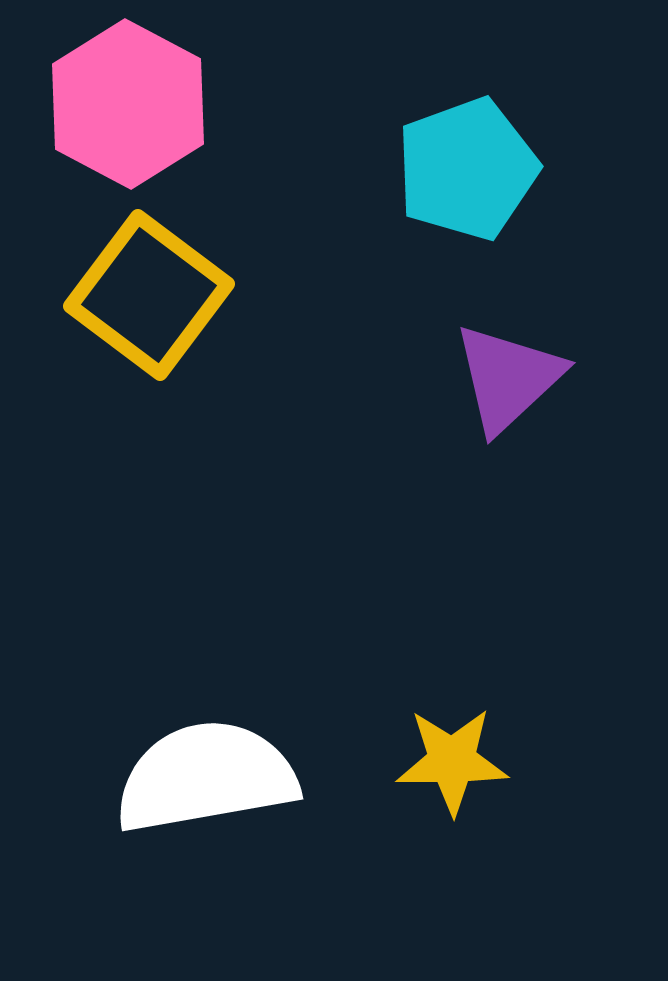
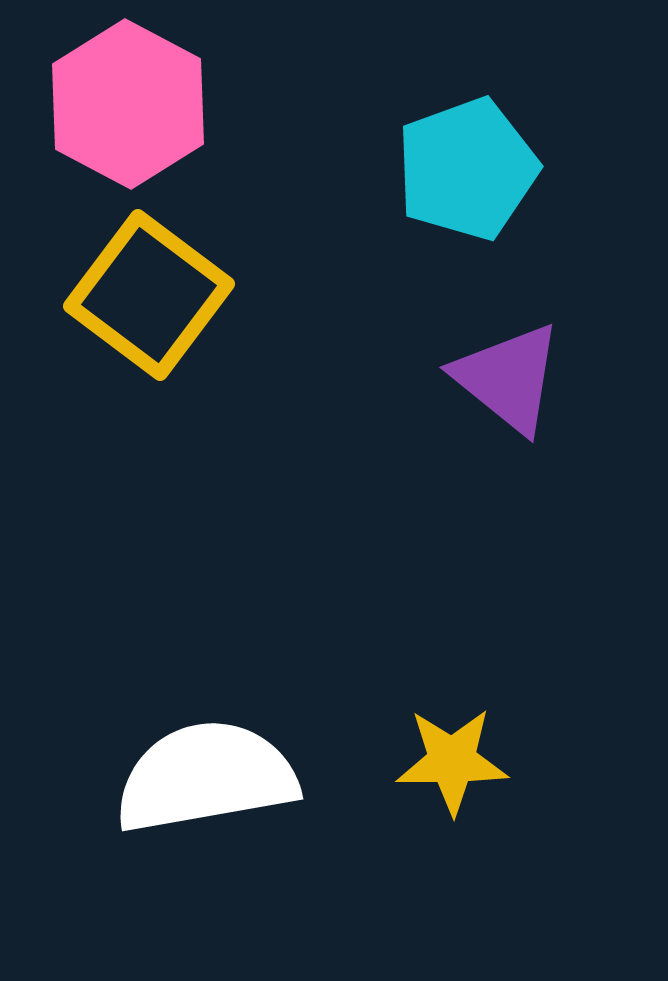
purple triangle: rotated 38 degrees counterclockwise
